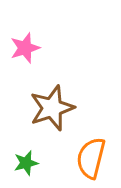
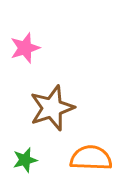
orange semicircle: rotated 78 degrees clockwise
green star: moved 1 px left, 3 px up
